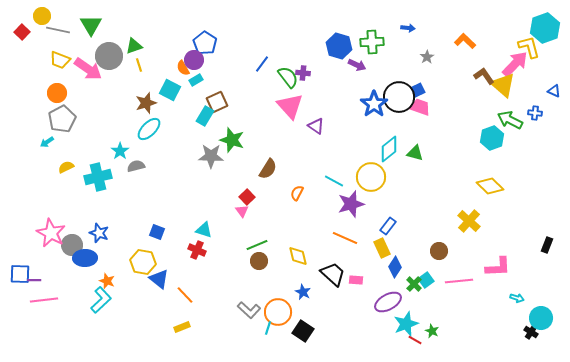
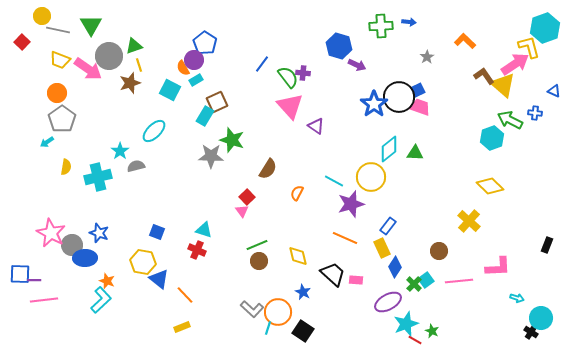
blue arrow at (408, 28): moved 1 px right, 6 px up
red square at (22, 32): moved 10 px down
green cross at (372, 42): moved 9 px right, 16 px up
pink arrow at (515, 64): rotated 12 degrees clockwise
brown star at (146, 103): moved 16 px left, 20 px up
gray pentagon at (62, 119): rotated 8 degrees counterclockwise
cyan ellipse at (149, 129): moved 5 px right, 2 px down
green triangle at (415, 153): rotated 12 degrees counterclockwise
yellow semicircle at (66, 167): rotated 126 degrees clockwise
gray L-shape at (249, 310): moved 3 px right, 1 px up
